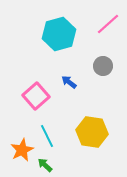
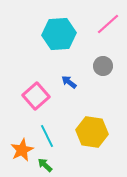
cyan hexagon: rotated 12 degrees clockwise
